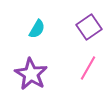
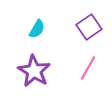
purple star: moved 3 px right, 3 px up
